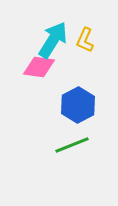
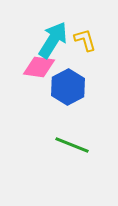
yellow L-shape: rotated 140 degrees clockwise
blue hexagon: moved 10 px left, 18 px up
green line: rotated 44 degrees clockwise
